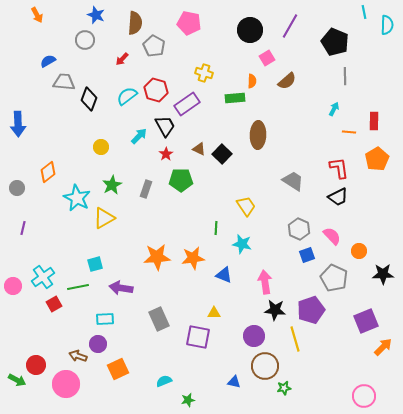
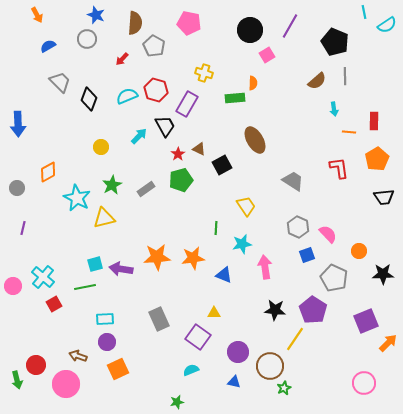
cyan semicircle at (387, 25): rotated 54 degrees clockwise
gray circle at (85, 40): moved 2 px right, 1 px up
pink square at (267, 58): moved 3 px up
blue semicircle at (48, 61): moved 15 px up
orange semicircle at (252, 81): moved 1 px right, 2 px down
brown semicircle at (287, 81): moved 30 px right
gray trapezoid at (64, 82): moved 4 px left; rotated 40 degrees clockwise
cyan semicircle at (127, 96): rotated 15 degrees clockwise
purple rectangle at (187, 104): rotated 25 degrees counterclockwise
cyan arrow at (334, 109): rotated 144 degrees clockwise
brown ellipse at (258, 135): moved 3 px left, 5 px down; rotated 32 degrees counterclockwise
red star at (166, 154): moved 12 px right
black square at (222, 154): moved 11 px down; rotated 18 degrees clockwise
orange diamond at (48, 172): rotated 10 degrees clockwise
green pentagon at (181, 180): rotated 15 degrees counterclockwise
gray rectangle at (146, 189): rotated 36 degrees clockwise
black trapezoid at (338, 197): moved 46 px right; rotated 20 degrees clockwise
yellow triangle at (104, 218): rotated 15 degrees clockwise
gray hexagon at (299, 229): moved 1 px left, 2 px up
pink semicircle at (332, 236): moved 4 px left, 2 px up
cyan star at (242, 244): rotated 24 degrees counterclockwise
cyan cross at (43, 277): rotated 15 degrees counterclockwise
pink arrow at (265, 282): moved 15 px up
green line at (78, 287): moved 7 px right
purple arrow at (121, 288): moved 19 px up
purple pentagon at (311, 310): moved 2 px right; rotated 20 degrees counterclockwise
purple circle at (254, 336): moved 16 px left, 16 px down
purple square at (198, 337): rotated 25 degrees clockwise
yellow line at (295, 339): rotated 50 degrees clockwise
purple circle at (98, 344): moved 9 px right, 2 px up
orange arrow at (383, 347): moved 5 px right, 4 px up
brown circle at (265, 366): moved 5 px right
green arrow at (17, 380): rotated 48 degrees clockwise
cyan semicircle at (164, 381): moved 27 px right, 11 px up
green star at (284, 388): rotated 16 degrees counterclockwise
pink circle at (364, 396): moved 13 px up
green star at (188, 400): moved 11 px left, 2 px down
